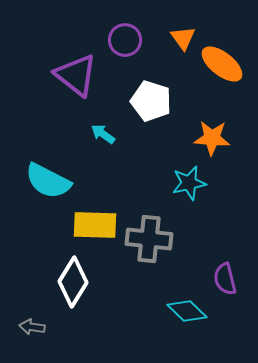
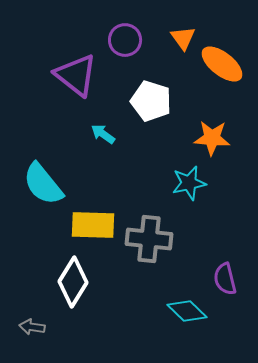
cyan semicircle: moved 5 px left, 3 px down; rotated 24 degrees clockwise
yellow rectangle: moved 2 px left
